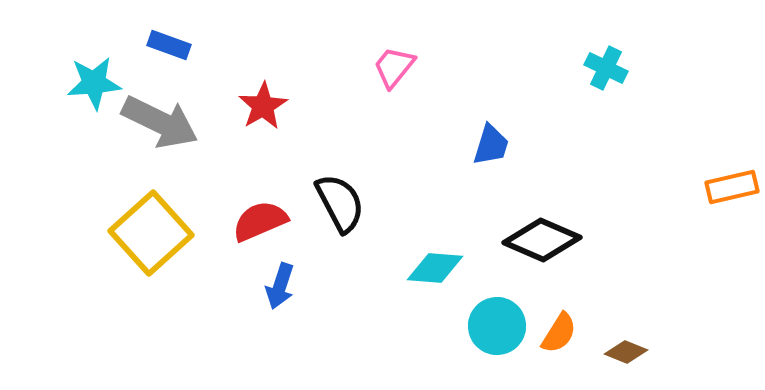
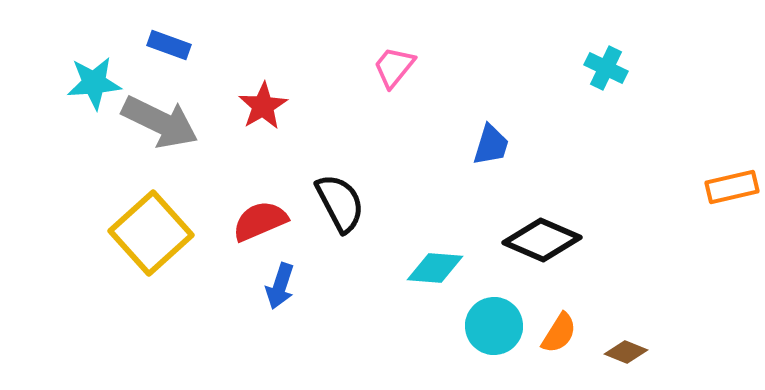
cyan circle: moved 3 px left
